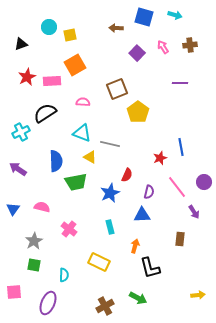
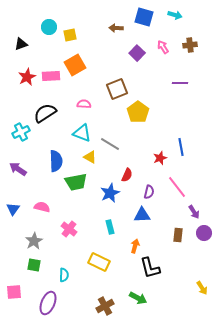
pink rectangle at (52, 81): moved 1 px left, 5 px up
pink semicircle at (83, 102): moved 1 px right, 2 px down
gray line at (110, 144): rotated 18 degrees clockwise
purple circle at (204, 182): moved 51 px down
brown rectangle at (180, 239): moved 2 px left, 4 px up
yellow arrow at (198, 295): moved 4 px right, 7 px up; rotated 64 degrees clockwise
